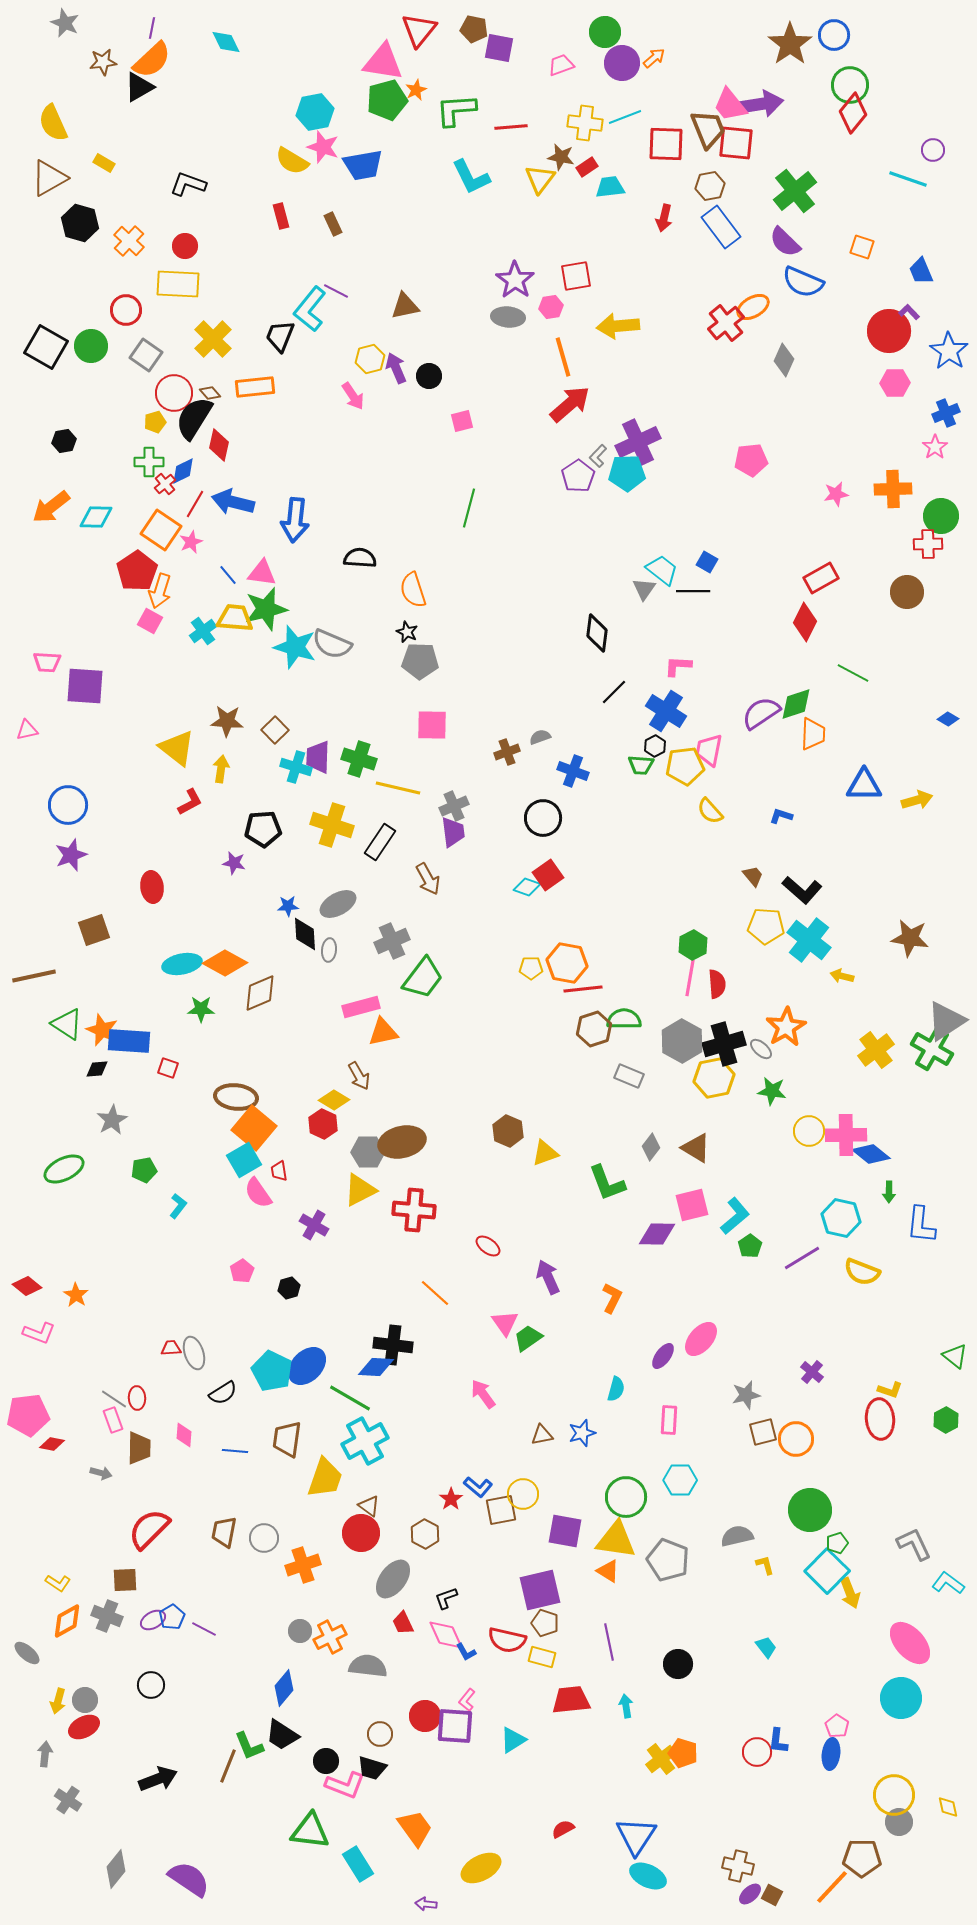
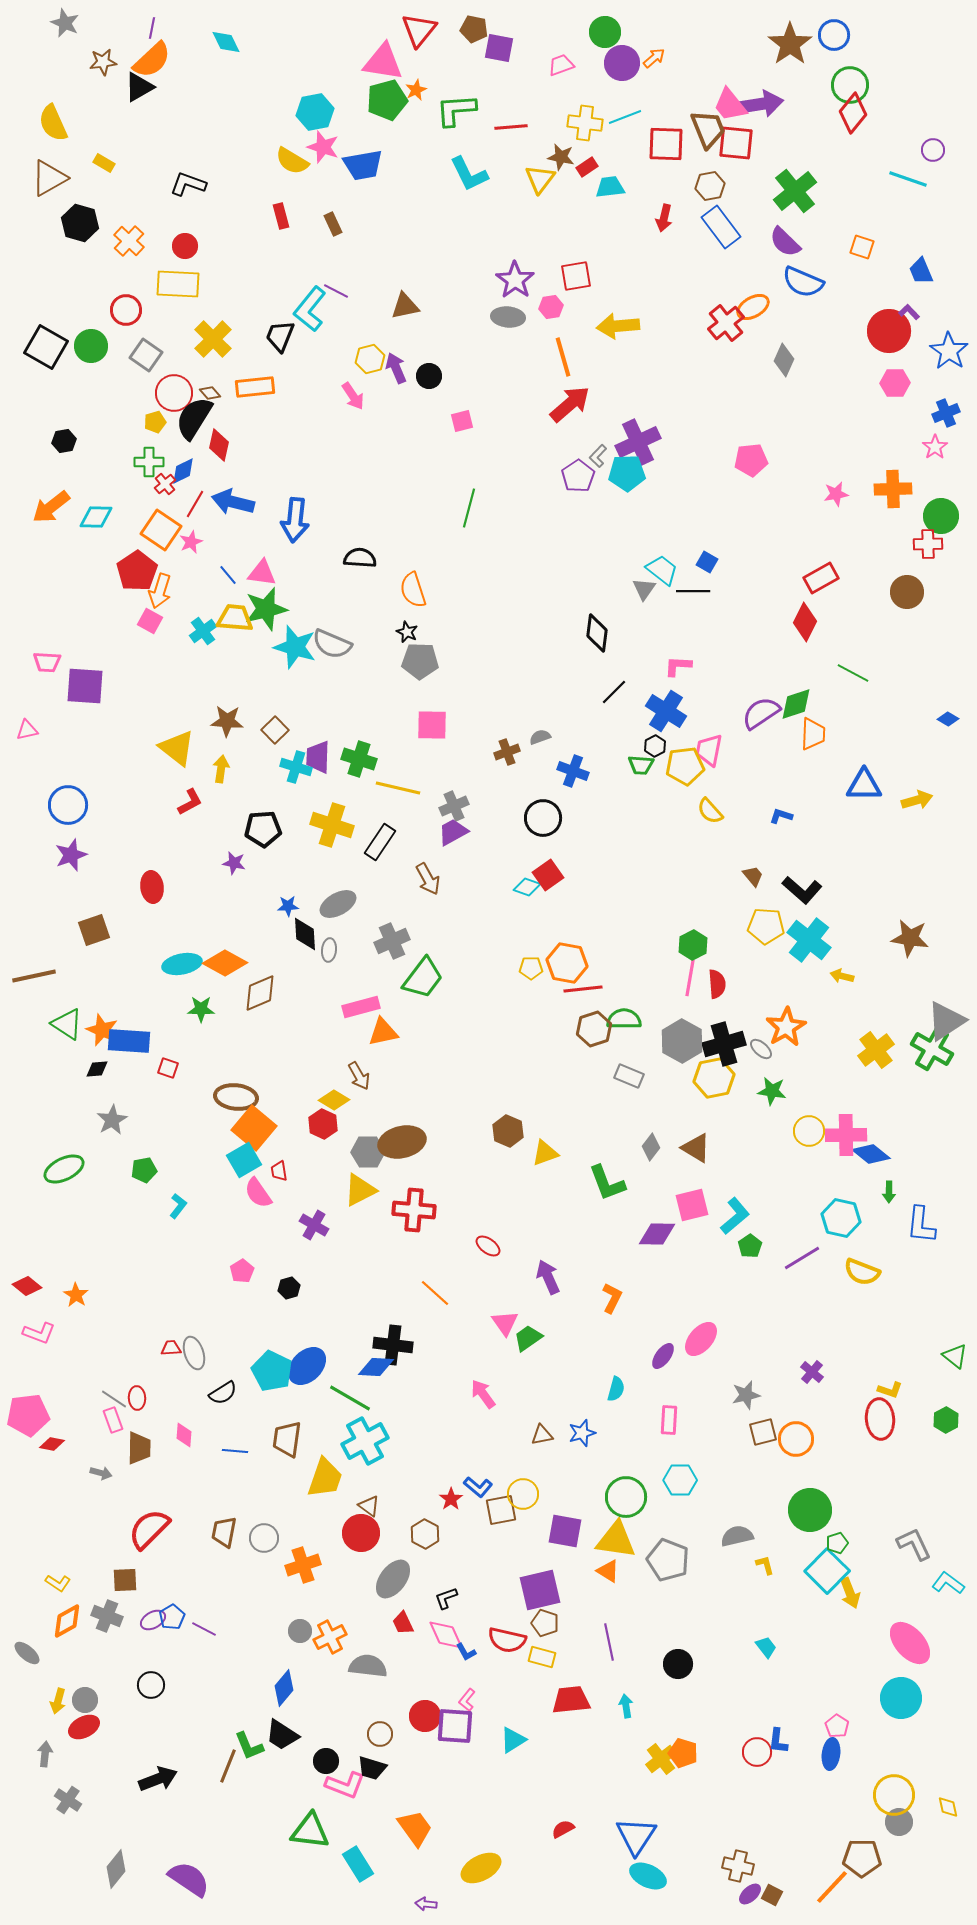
cyan L-shape at (471, 177): moved 2 px left, 3 px up
purple trapezoid at (453, 832): rotated 112 degrees counterclockwise
